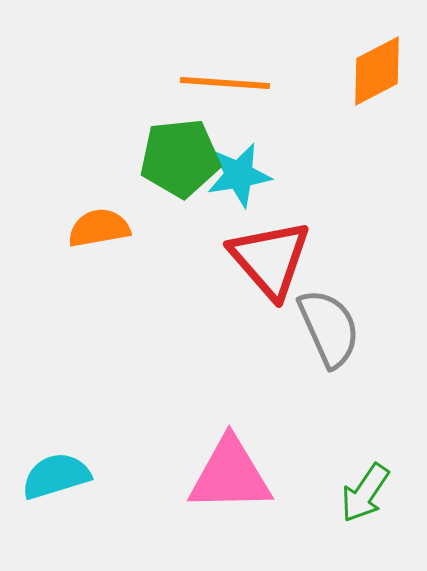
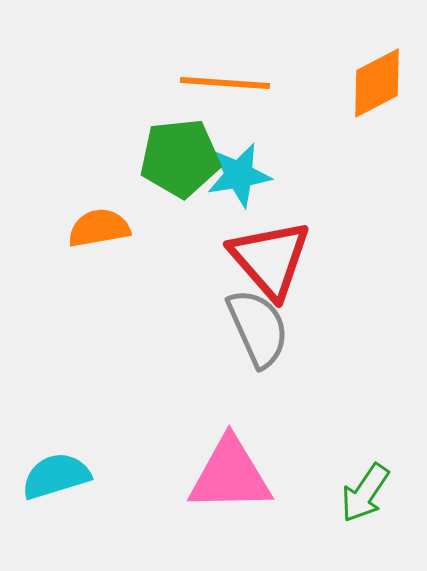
orange diamond: moved 12 px down
gray semicircle: moved 71 px left
